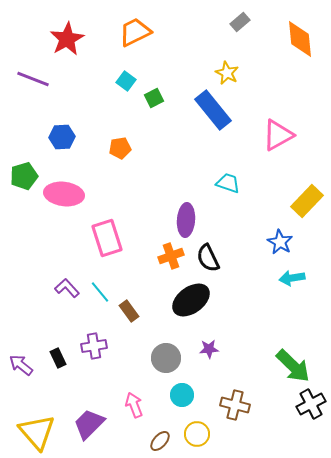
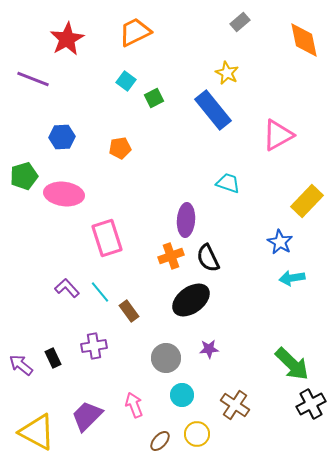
orange diamond: moved 4 px right, 1 px down; rotated 6 degrees counterclockwise
black rectangle: moved 5 px left
green arrow: moved 1 px left, 2 px up
brown cross: rotated 20 degrees clockwise
purple trapezoid: moved 2 px left, 8 px up
yellow triangle: rotated 21 degrees counterclockwise
